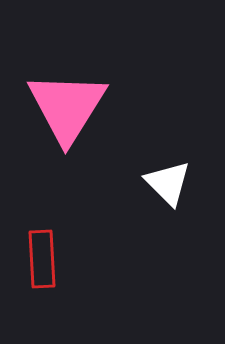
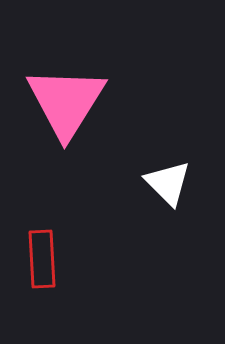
pink triangle: moved 1 px left, 5 px up
